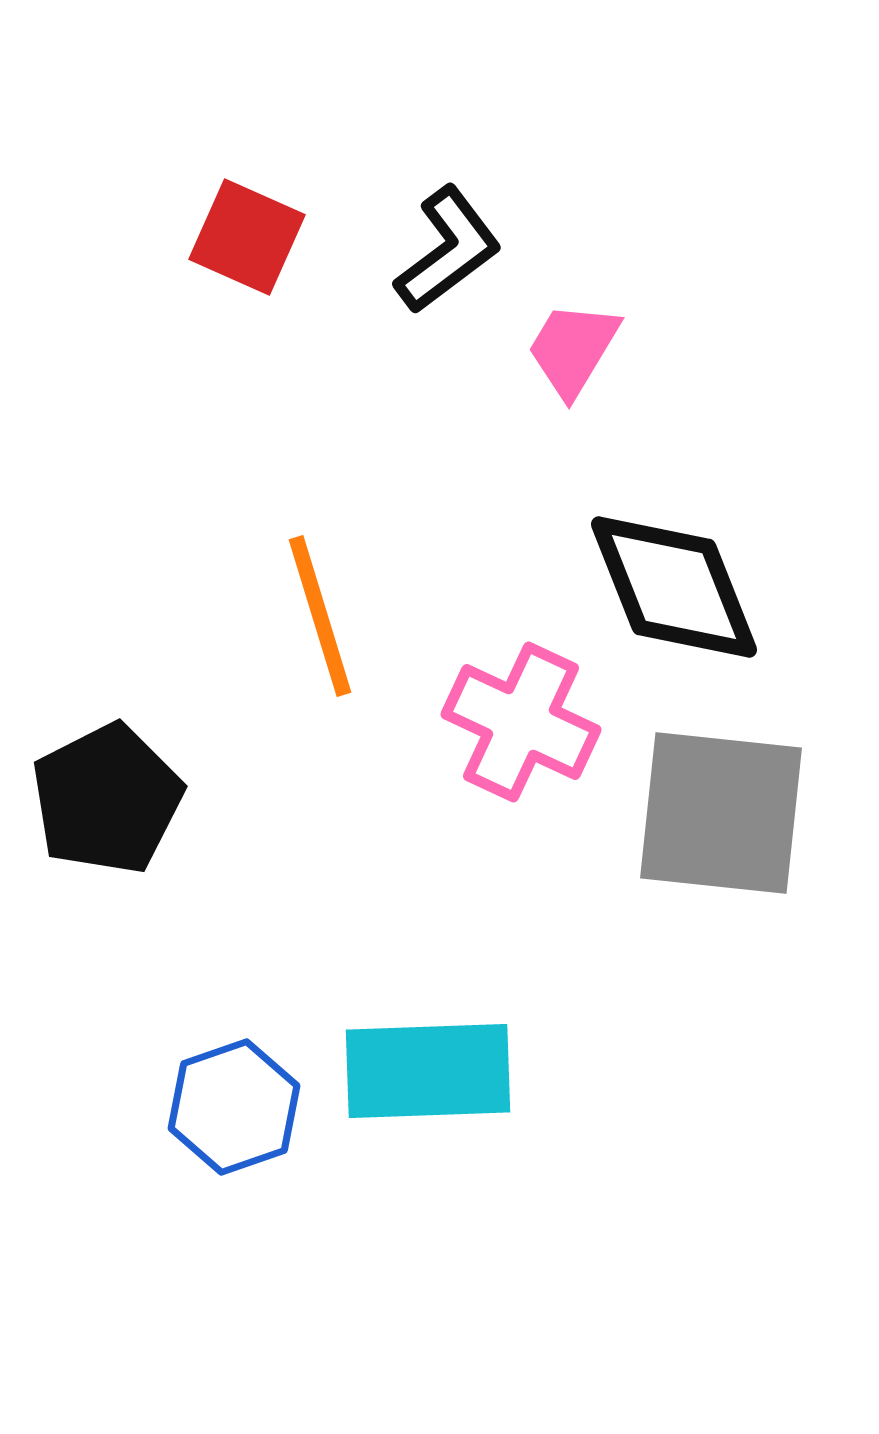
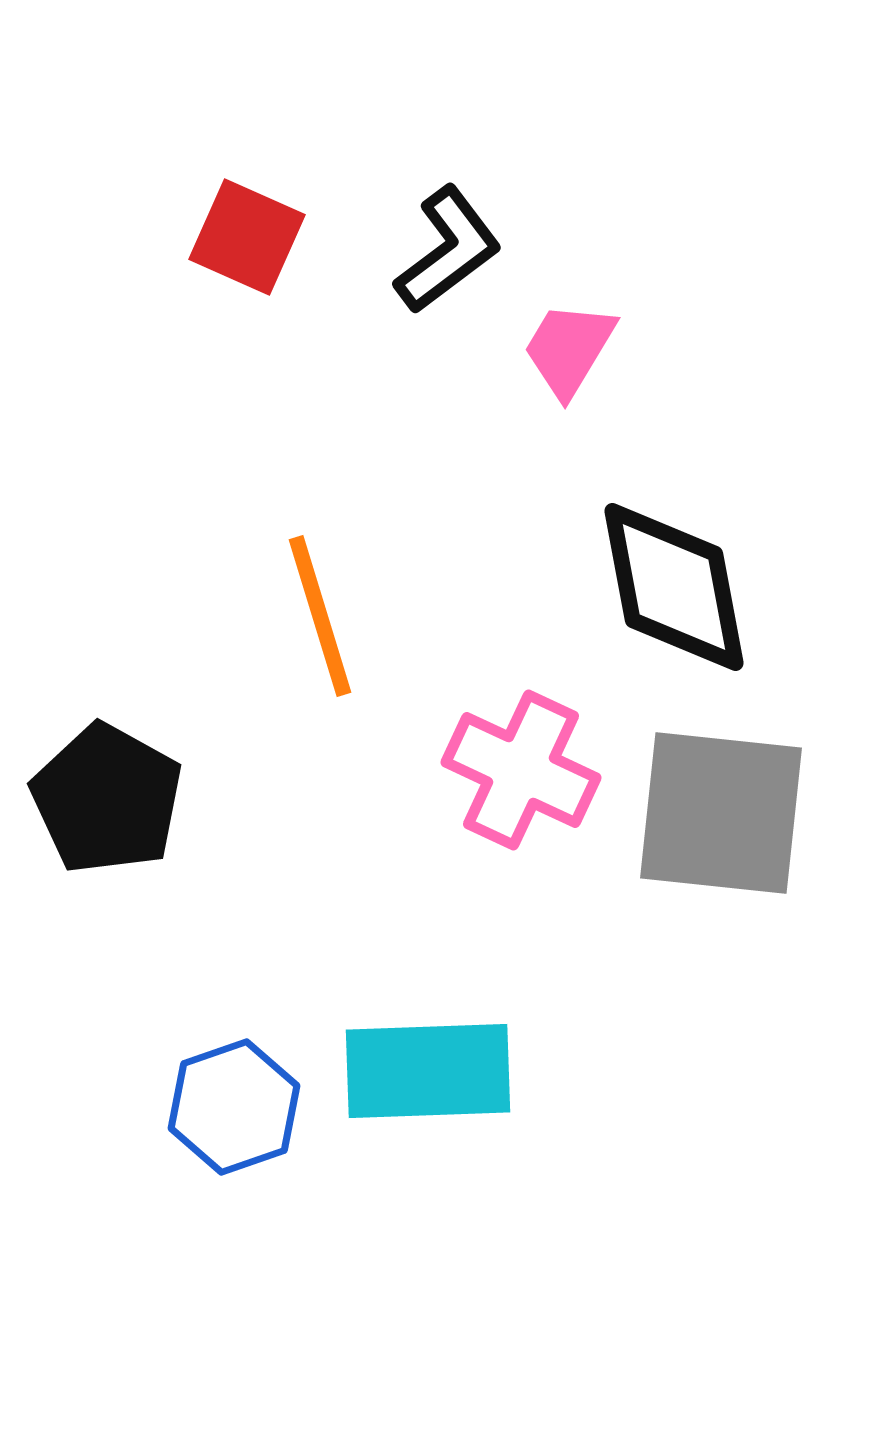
pink trapezoid: moved 4 px left
black diamond: rotated 11 degrees clockwise
pink cross: moved 48 px down
black pentagon: rotated 16 degrees counterclockwise
